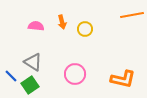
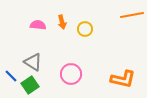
pink semicircle: moved 2 px right, 1 px up
pink circle: moved 4 px left
